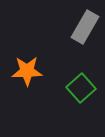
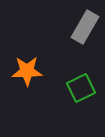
green square: rotated 16 degrees clockwise
